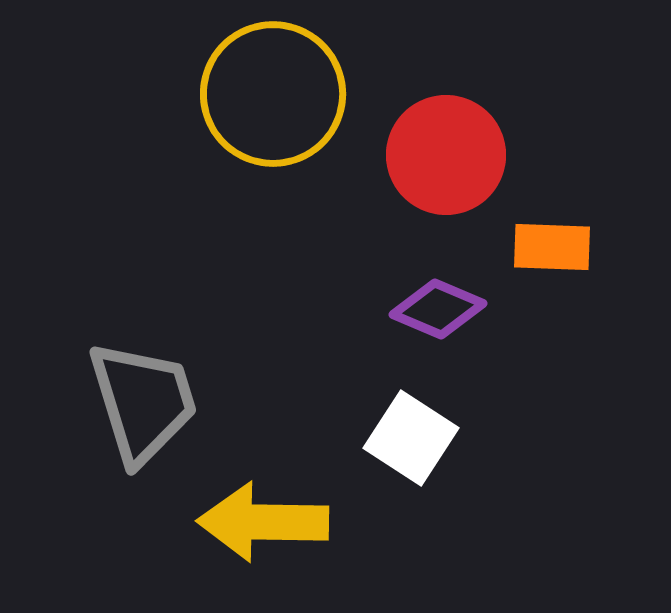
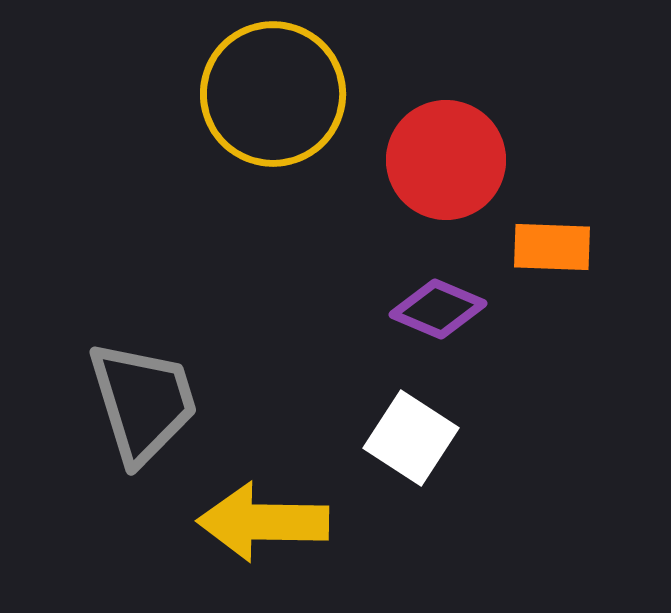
red circle: moved 5 px down
